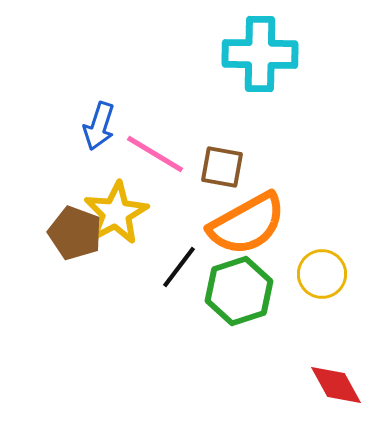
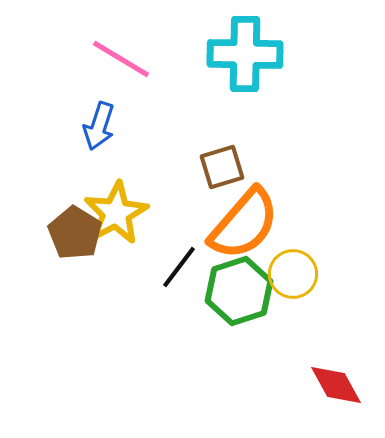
cyan cross: moved 15 px left
pink line: moved 34 px left, 95 px up
brown square: rotated 27 degrees counterclockwise
orange semicircle: moved 3 px left; rotated 20 degrees counterclockwise
brown pentagon: rotated 12 degrees clockwise
yellow circle: moved 29 px left
